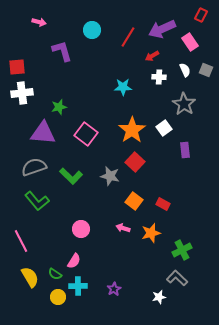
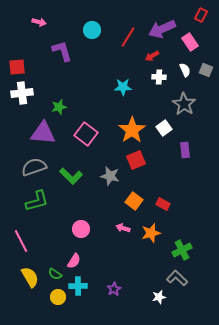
red square at (135, 162): moved 1 px right, 2 px up; rotated 24 degrees clockwise
green L-shape at (37, 201): rotated 65 degrees counterclockwise
